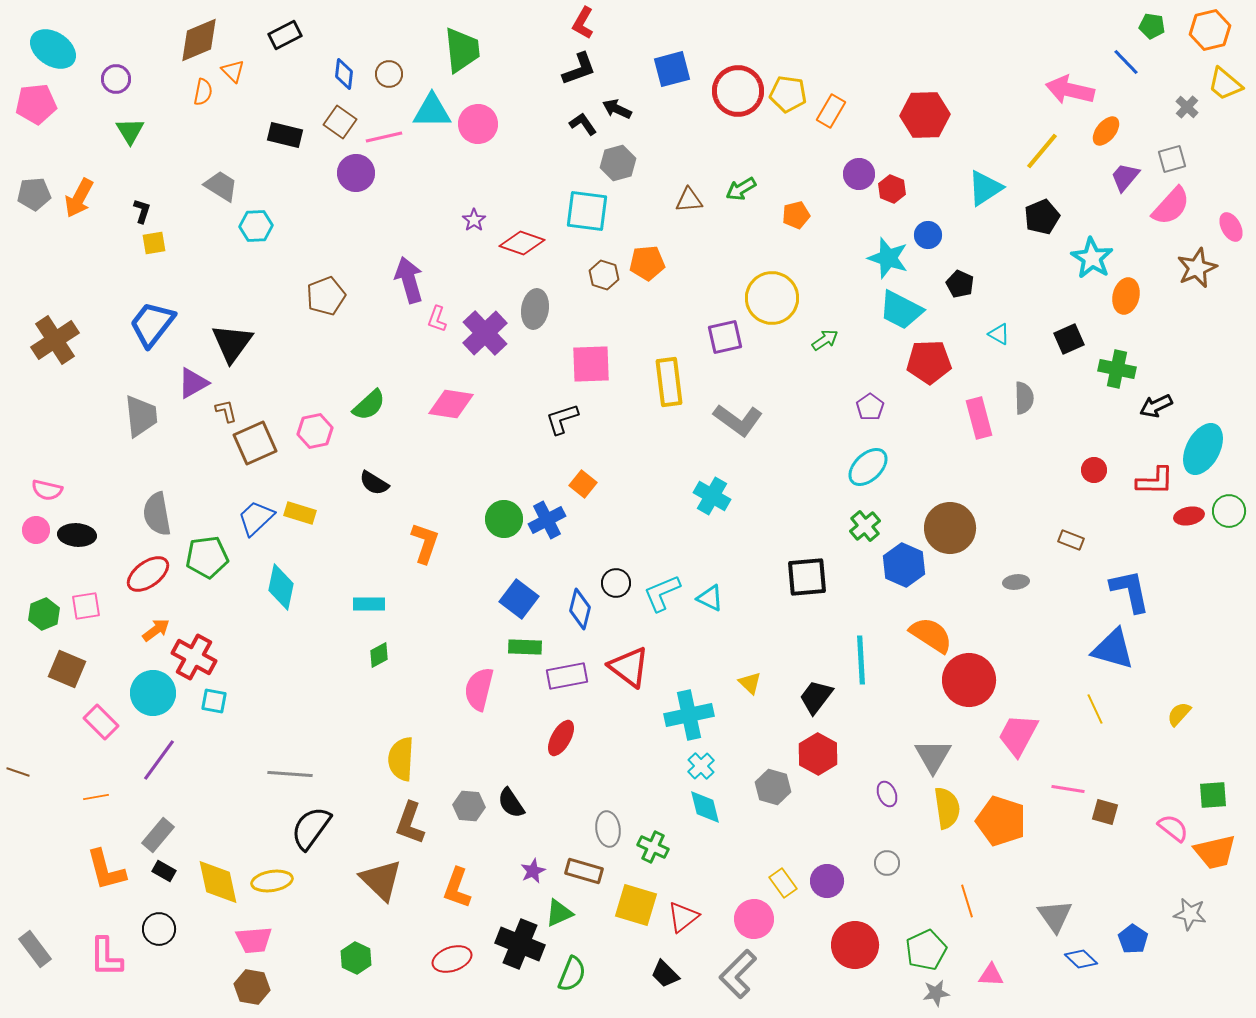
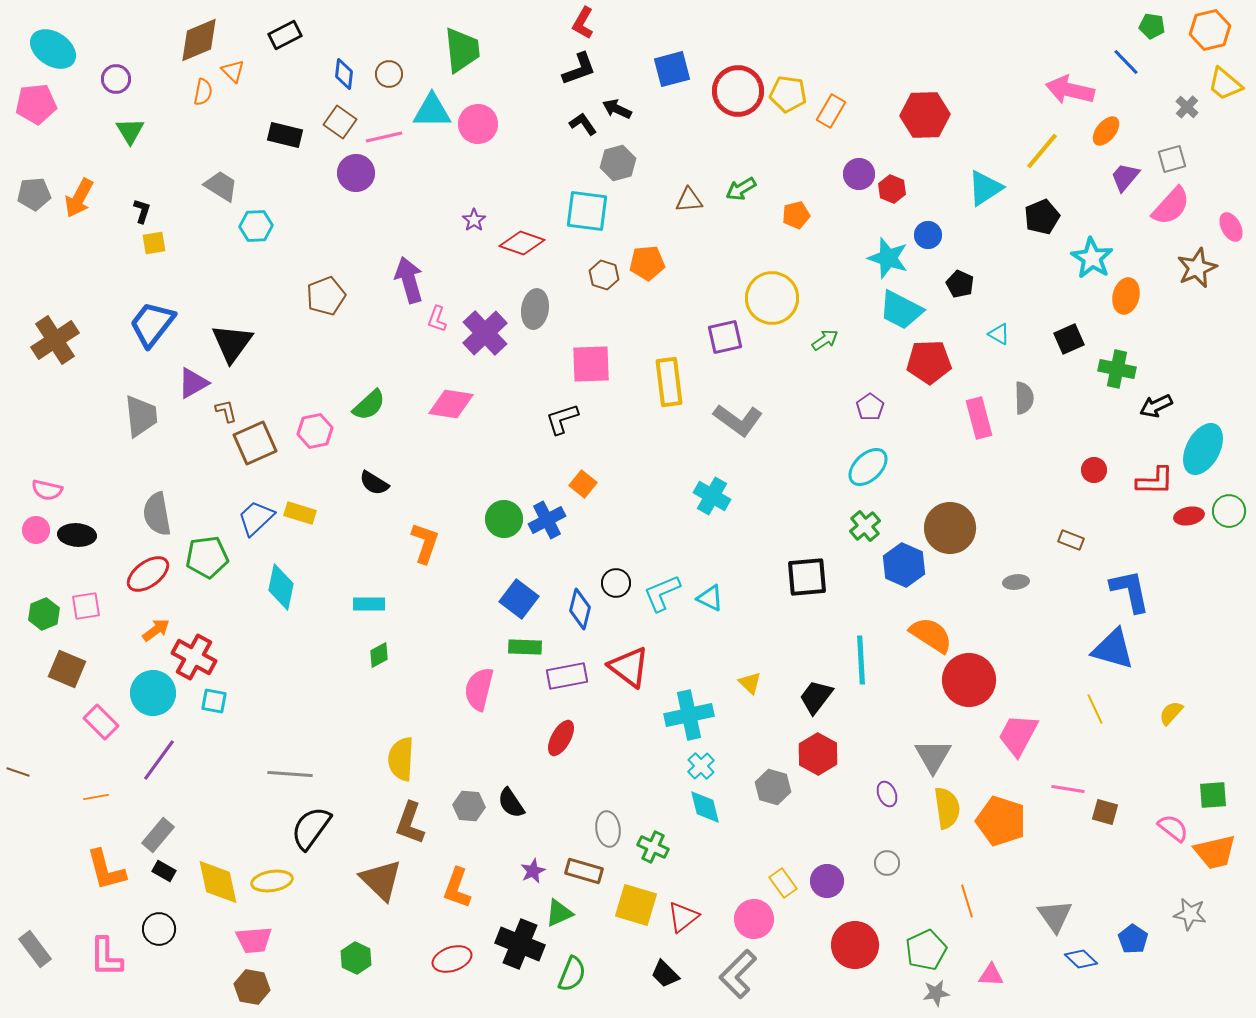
yellow semicircle at (1179, 714): moved 8 px left, 1 px up
